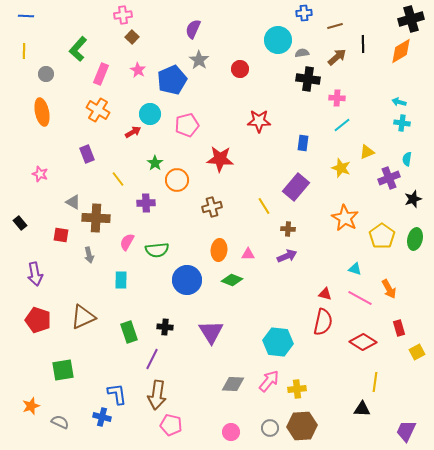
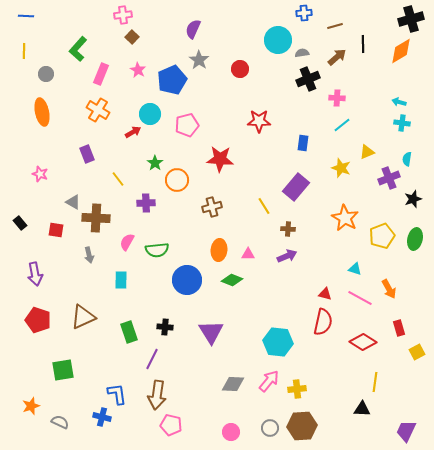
black cross at (308, 79): rotated 30 degrees counterclockwise
red square at (61, 235): moved 5 px left, 5 px up
yellow pentagon at (382, 236): rotated 15 degrees clockwise
